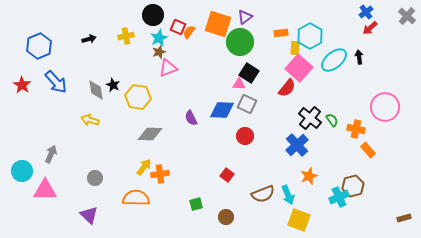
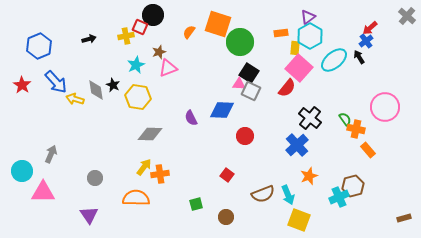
blue cross at (366, 12): moved 29 px down
purple triangle at (245, 17): moved 63 px right
red square at (178, 27): moved 38 px left
cyan star at (159, 38): moved 23 px left, 27 px down
black arrow at (359, 57): rotated 24 degrees counterclockwise
gray square at (247, 104): moved 4 px right, 13 px up
yellow arrow at (90, 120): moved 15 px left, 21 px up
green semicircle at (332, 120): moved 13 px right, 1 px up
pink triangle at (45, 190): moved 2 px left, 2 px down
purple triangle at (89, 215): rotated 12 degrees clockwise
